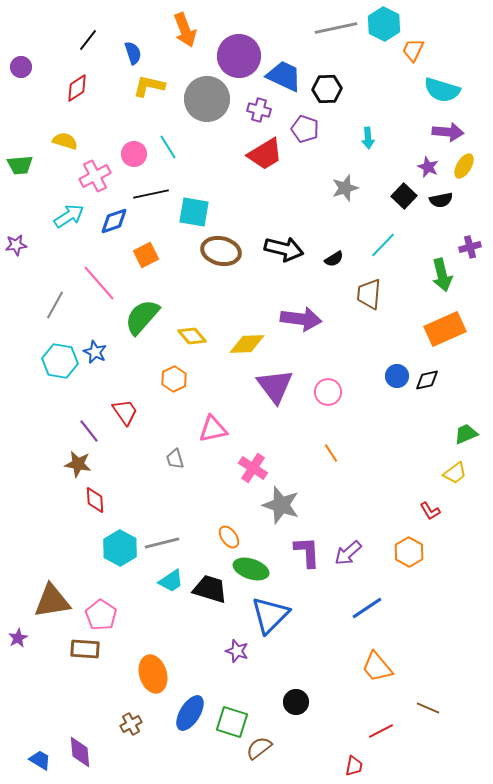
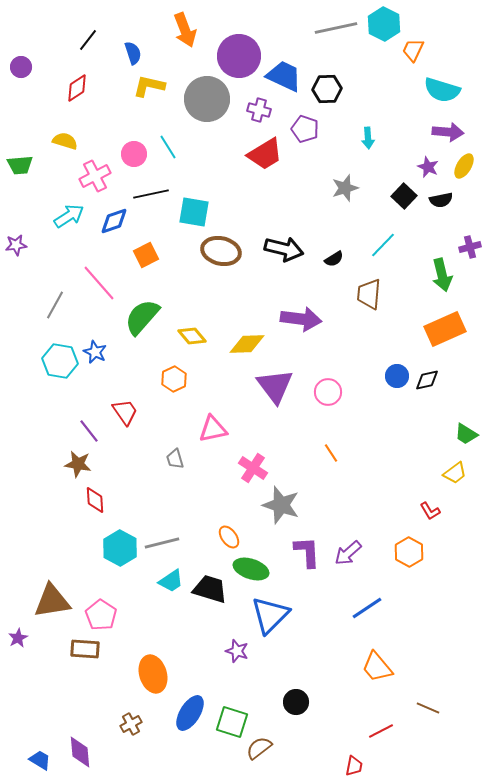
green trapezoid at (466, 434): rotated 125 degrees counterclockwise
